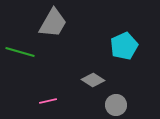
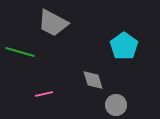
gray trapezoid: rotated 88 degrees clockwise
cyan pentagon: rotated 12 degrees counterclockwise
gray diamond: rotated 40 degrees clockwise
pink line: moved 4 px left, 7 px up
